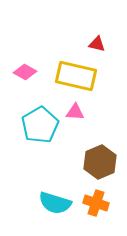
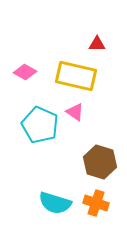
red triangle: rotated 12 degrees counterclockwise
pink triangle: rotated 30 degrees clockwise
cyan pentagon: rotated 18 degrees counterclockwise
brown hexagon: rotated 20 degrees counterclockwise
